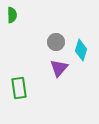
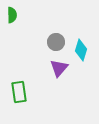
green rectangle: moved 4 px down
